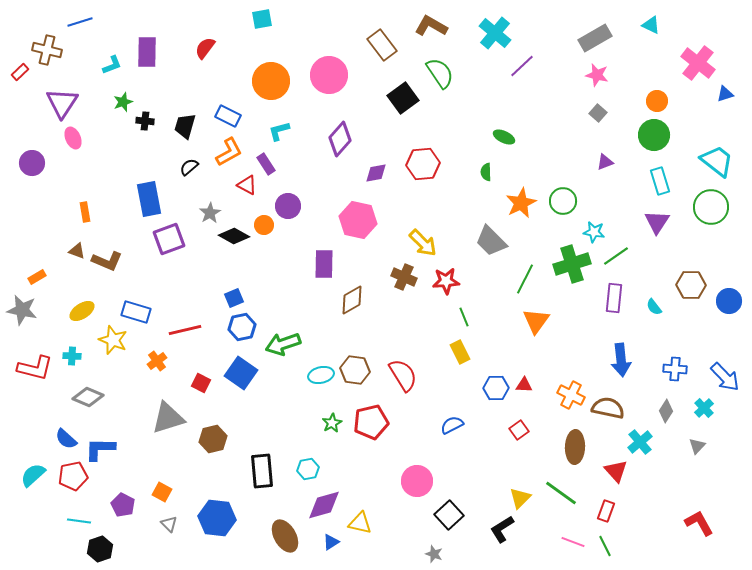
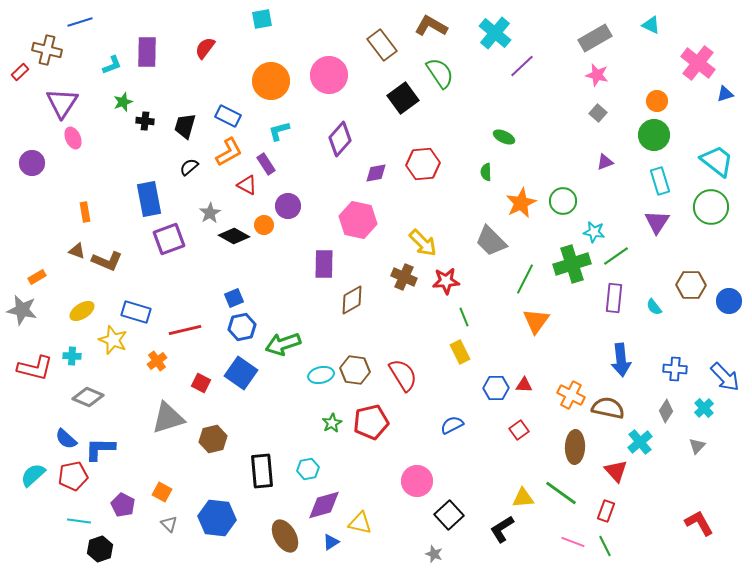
yellow triangle at (520, 498): moved 3 px right; rotated 40 degrees clockwise
